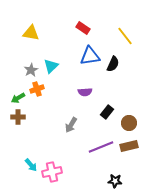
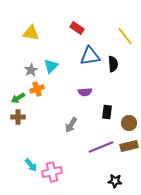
red rectangle: moved 6 px left
black semicircle: rotated 28 degrees counterclockwise
black rectangle: rotated 32 degrees counterclockwise
